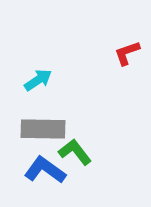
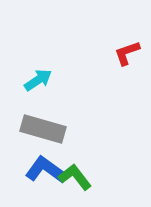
gray rectangle: rotated 15 degrees clockwise
green L-shape: moved 25 px down
blue L-shape: moved 1 px right
